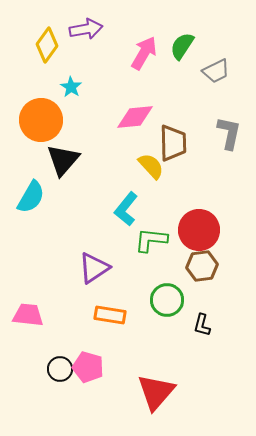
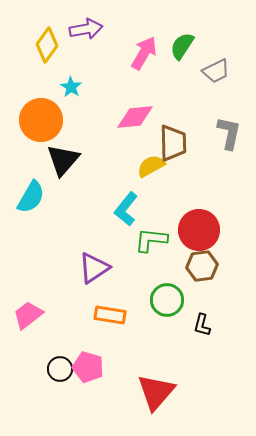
yellow semicircle: rotated 76 degrees counterclockwise
pink trapezoid: rotated 44 degrees counterclockwise
